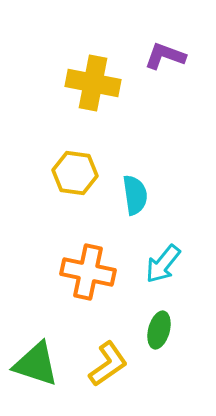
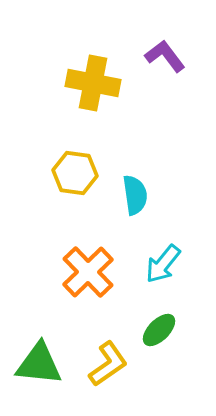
purple L-shape: rotated 33 degrees clockwise
orange cross: rotated 34 degrees clockwise
green ellipse: rotated 30 degrees clockwise
green triangle: moved 3 px right; rotated 12 degrees counterclockwise
